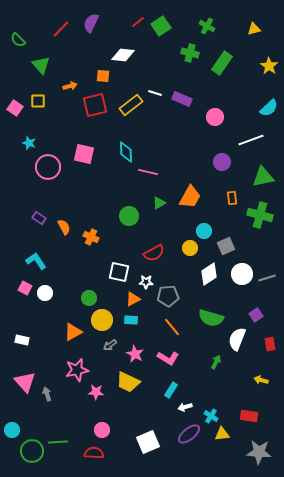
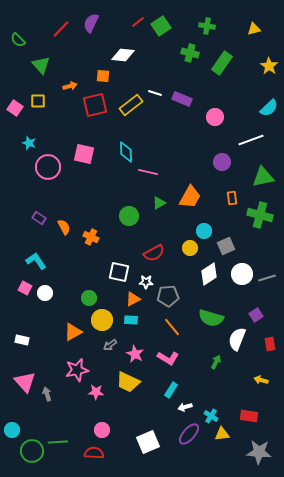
green cross at (207, 26): rotated 21 degrees counterclockwise
purple ellipse at (189, 434): rotated 10 degrees counterclockwise
